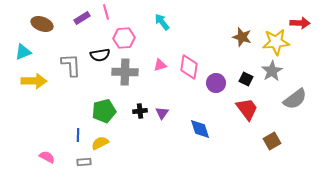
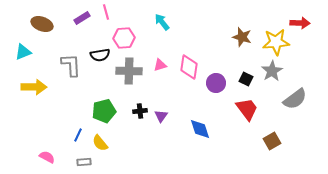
gray cross: moved 4 px right, 1 px up
yellow arrow: moved 6 px down
purple triangle: moved 1 px left, 3 px down
blue line: rotated 24 degrees clockwise
yellow semicircle: rotated 102 degrees counterclockwise
